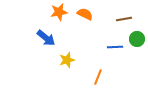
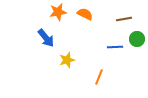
orange star: moved 1 px left
blue arrow: rotated 12 degrees clockwise
orange line: moved 1 px right
